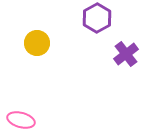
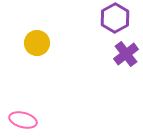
purple hexagon: moved 18 px right
pink ellipse: moved 2 px right
